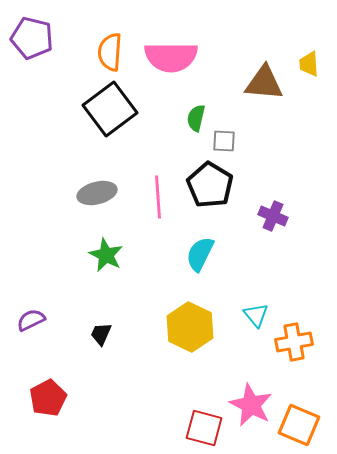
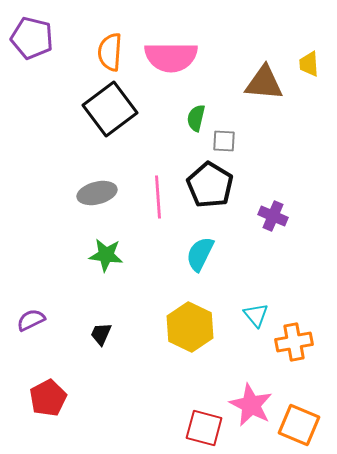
green star: rotated 20 degrees counterclockwise
